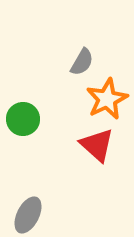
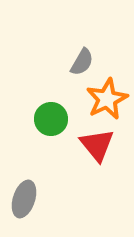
green circle: moved 28 px right
red triangle: rotated 9 degrees clockwise
gray ellipse: moved 4 px left, 16 px up; rotated 9 degrees counterclockwise
